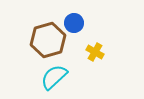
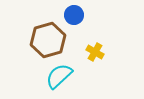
blue circle: moved 8 px up
cyan semicircle: moved 5 px right, 1 px up
